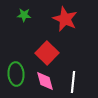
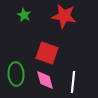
green star: rotated 24 degrees clockwise
red star: moved 1 px left, 3 px up; rotated 15 degrees counterclockwise
red square: rotated 25 degrees counterclockwise
pink diamond: moved 1 px up
